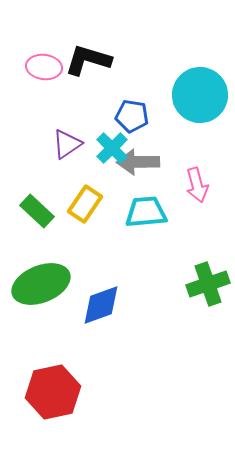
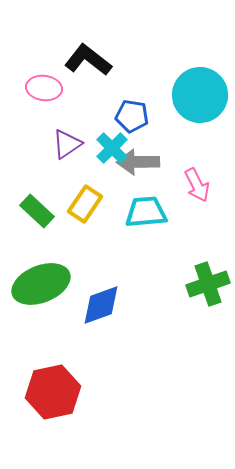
black L-shape: rotated 21 degrees clockwise
pink ellipse: moved 21 px down
pink arrow: rotated 12 degrees counterclockwise
